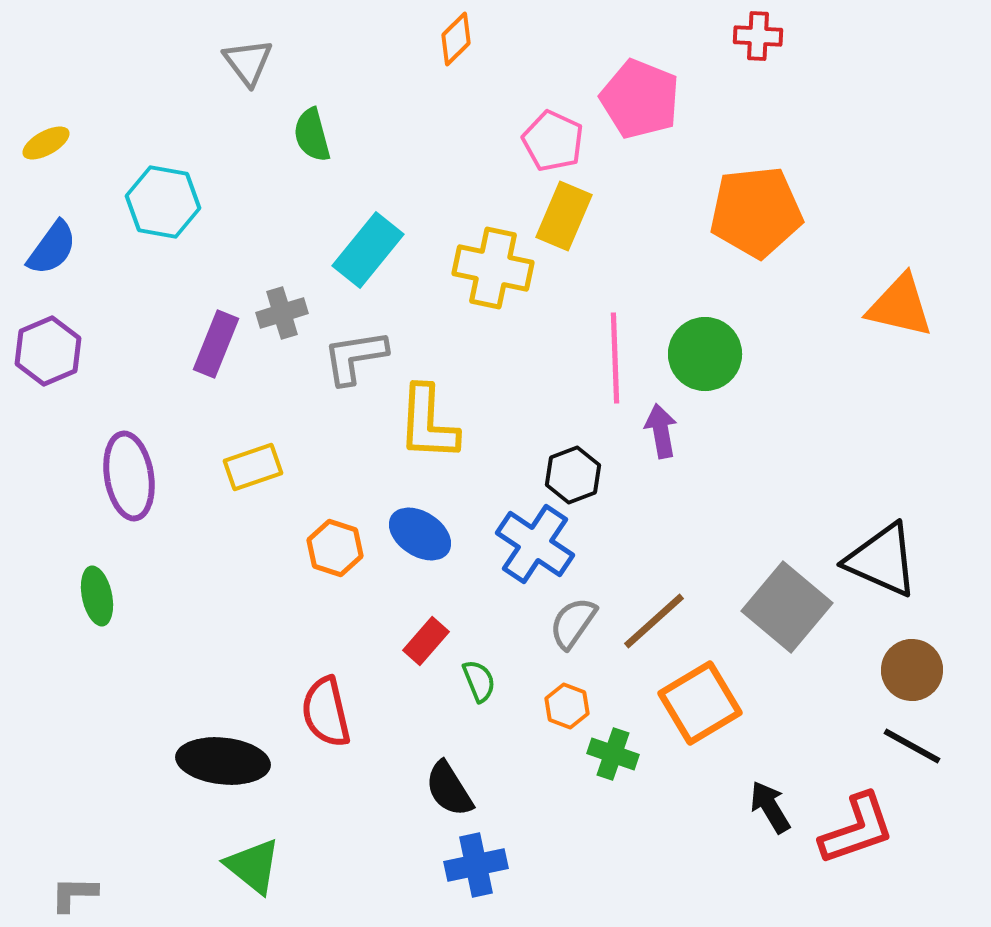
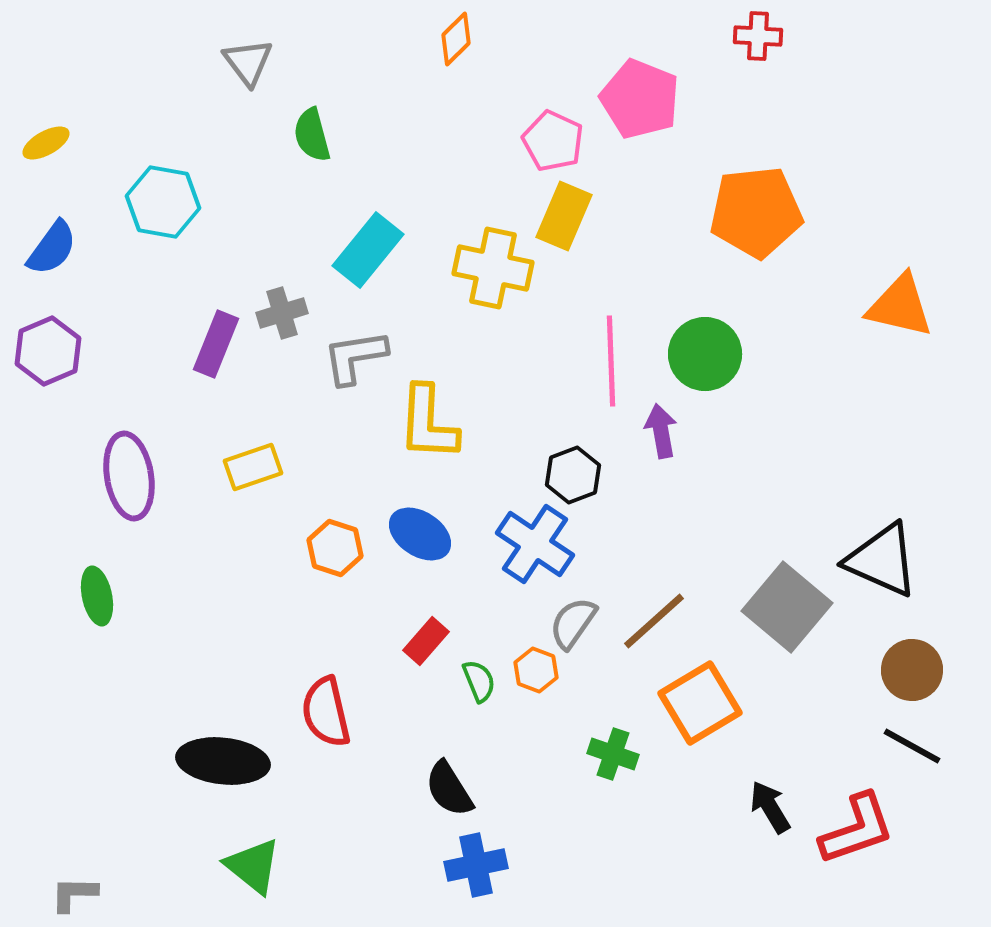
pink line at (615, 358): moved 4 px left, 3 px down
orange hexagon at (567, 706): moved 31 px left, 36 px up
